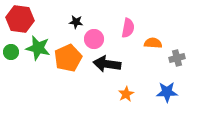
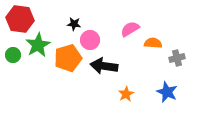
black star: moved 2 px left, 2 px down
pink semicircle: moved 2 px right, 1 px down; rotated 132 degrees counterclockwise
pink circle: moved 4 px left, 1 px down
green star: moved 3 px up; rotated 30 degrees clockwise
green circle: moved 2 px right, 3 px down
orange pentagon: rotated 8 degrees clockwise
black arrow: moved 3 px left, 2 px down
blue star: rotated 25 degrees clockwise
